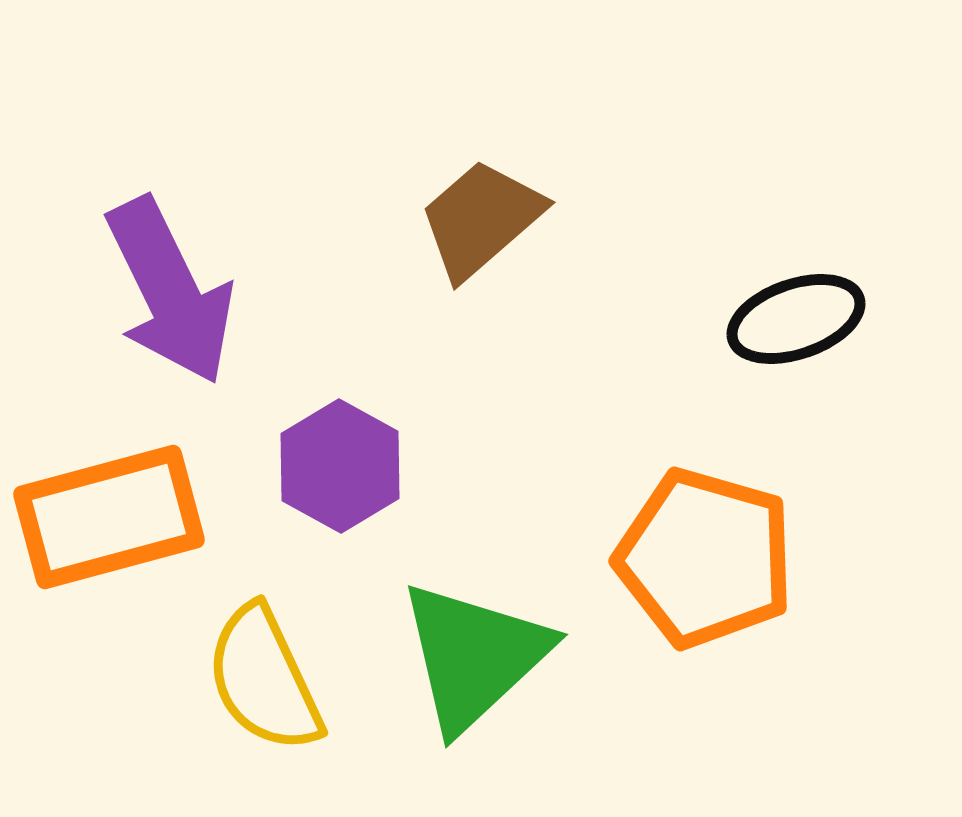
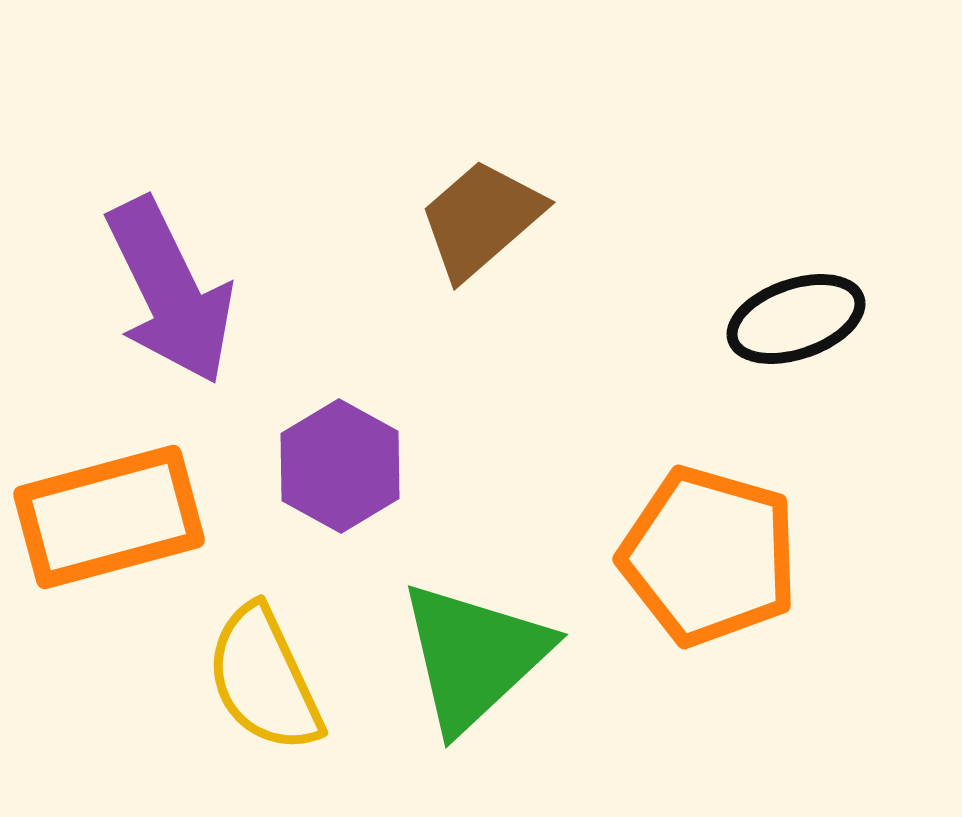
orange pentagon: moved 4 px right, 2 px up
